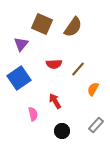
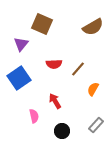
brown semicircle: moved 20 px right; rotated 25 degrees clockwise
pink semicircle: moved 1 px right, 2 px down
